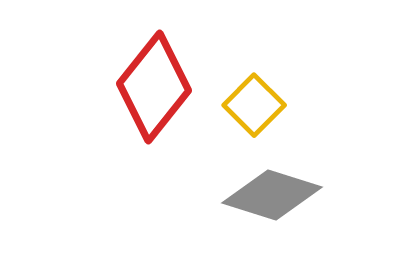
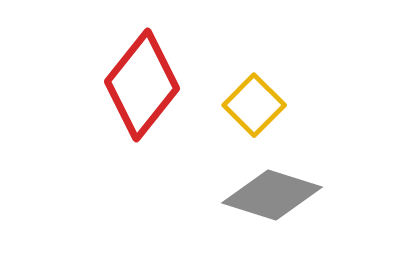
red diamond: moved 12 px left, 2 px up
